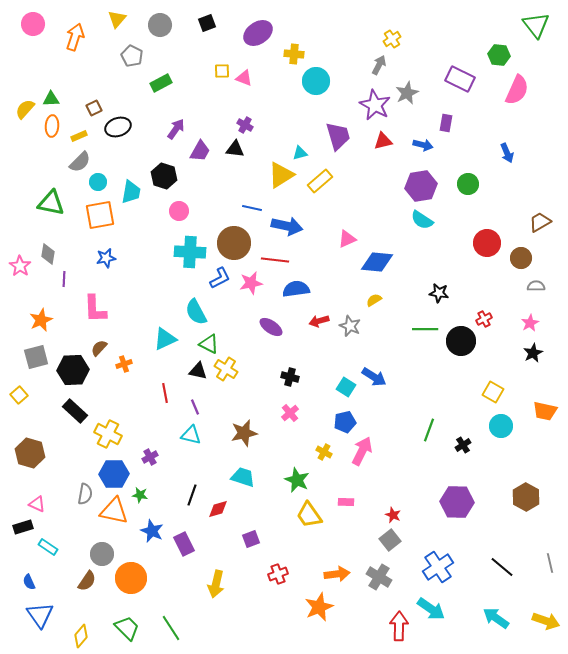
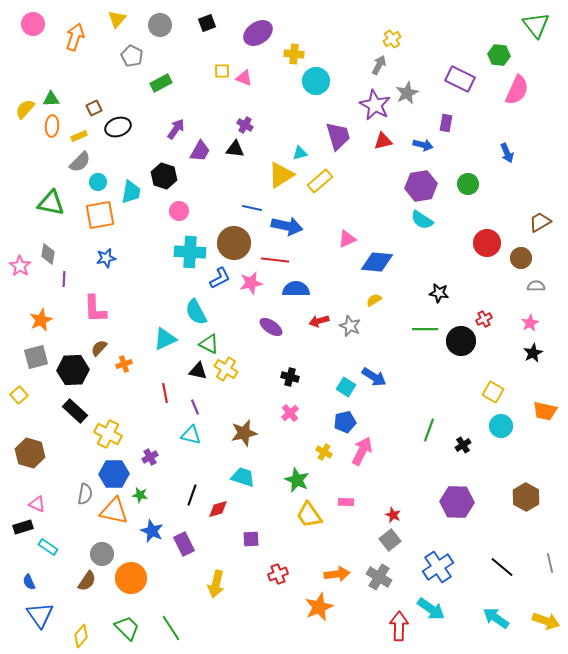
blue semicircle at (296, 289): rotated 8 degrees clockwise
purple square at (251, 539): rotated 18 degrees clockwise
